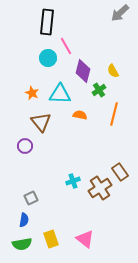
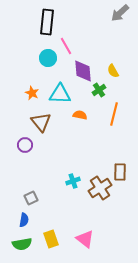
purple diamond: rotated 20 degrees counterclockwise
purple circle: moved 1 px up
brown rectangle: rotated 36 degrees clockwise
